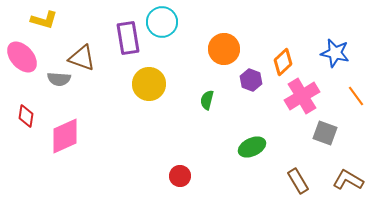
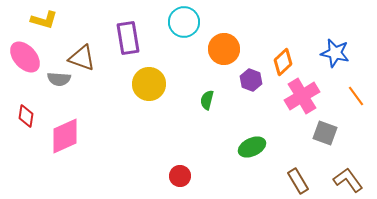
cyan circle: moved 22 px right
pink ellipse: moved 3 px right
brown L-shape: rotated 24 degrees clockwise
